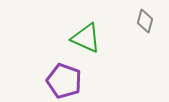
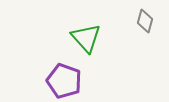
green triangle: rotated 24 degrees clockwise
